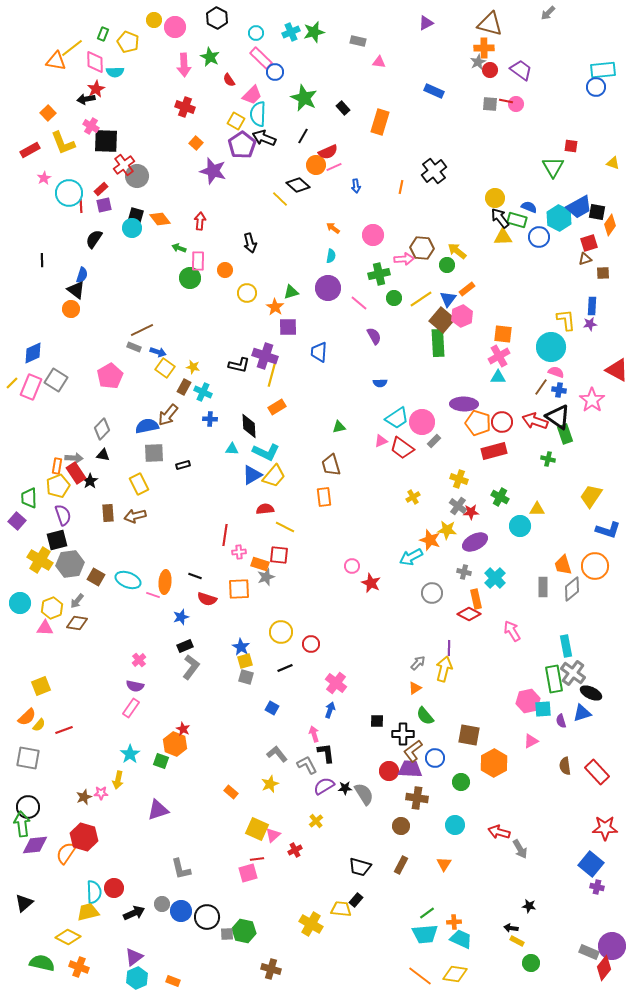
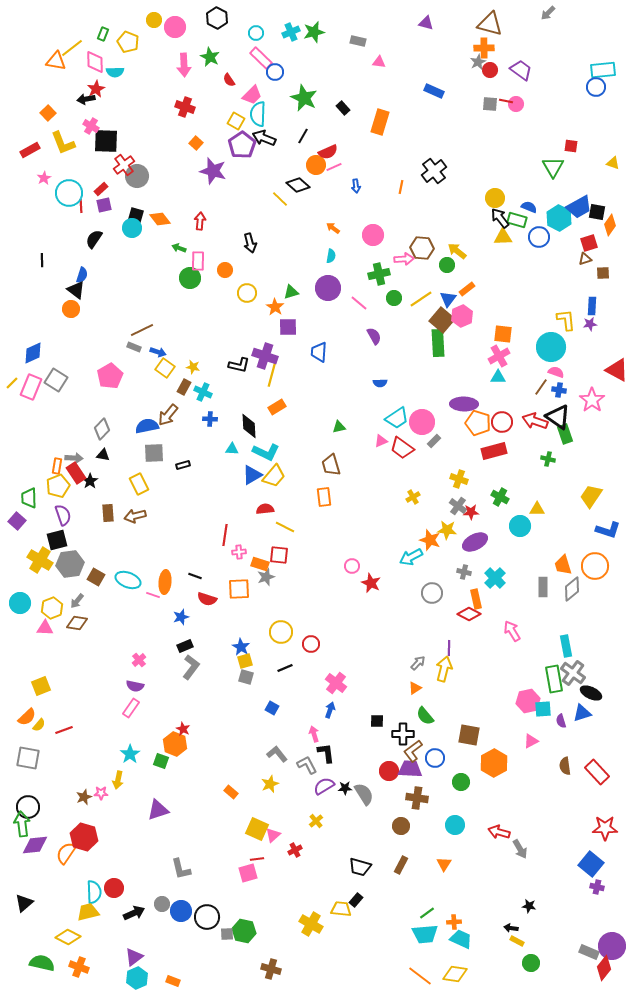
purple triangle at (426, 23): rotated 42 degrees clockwise
